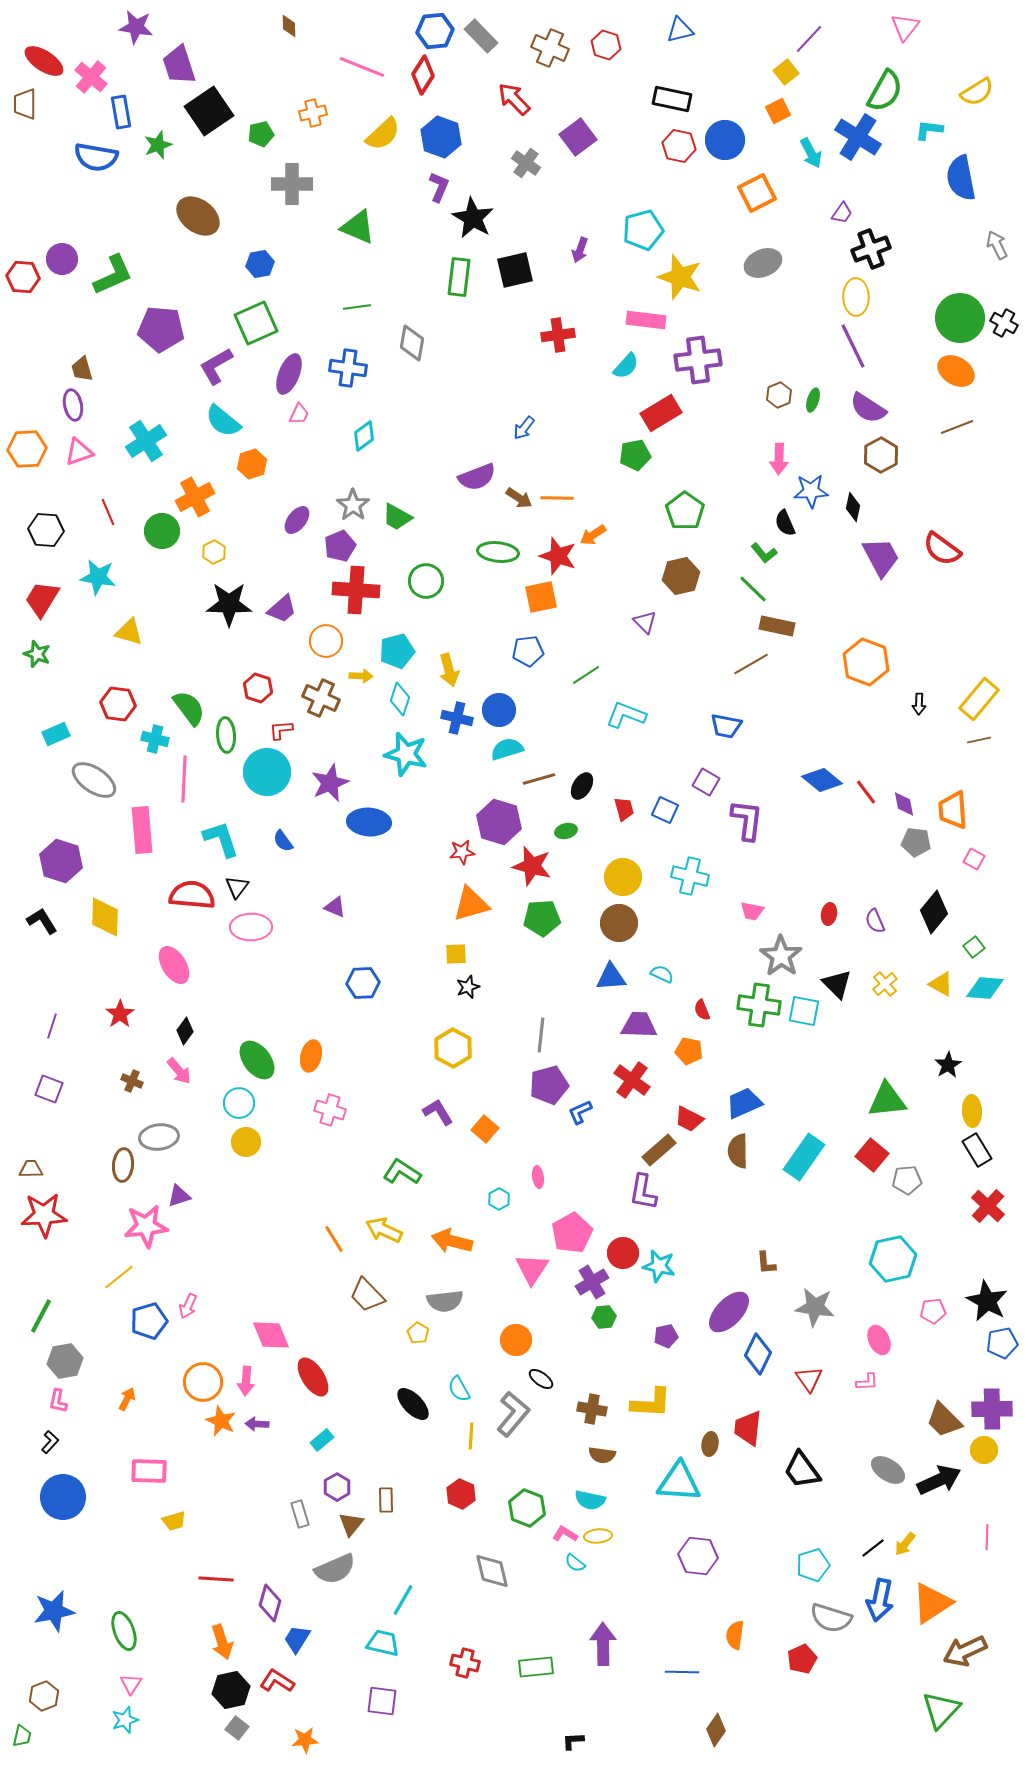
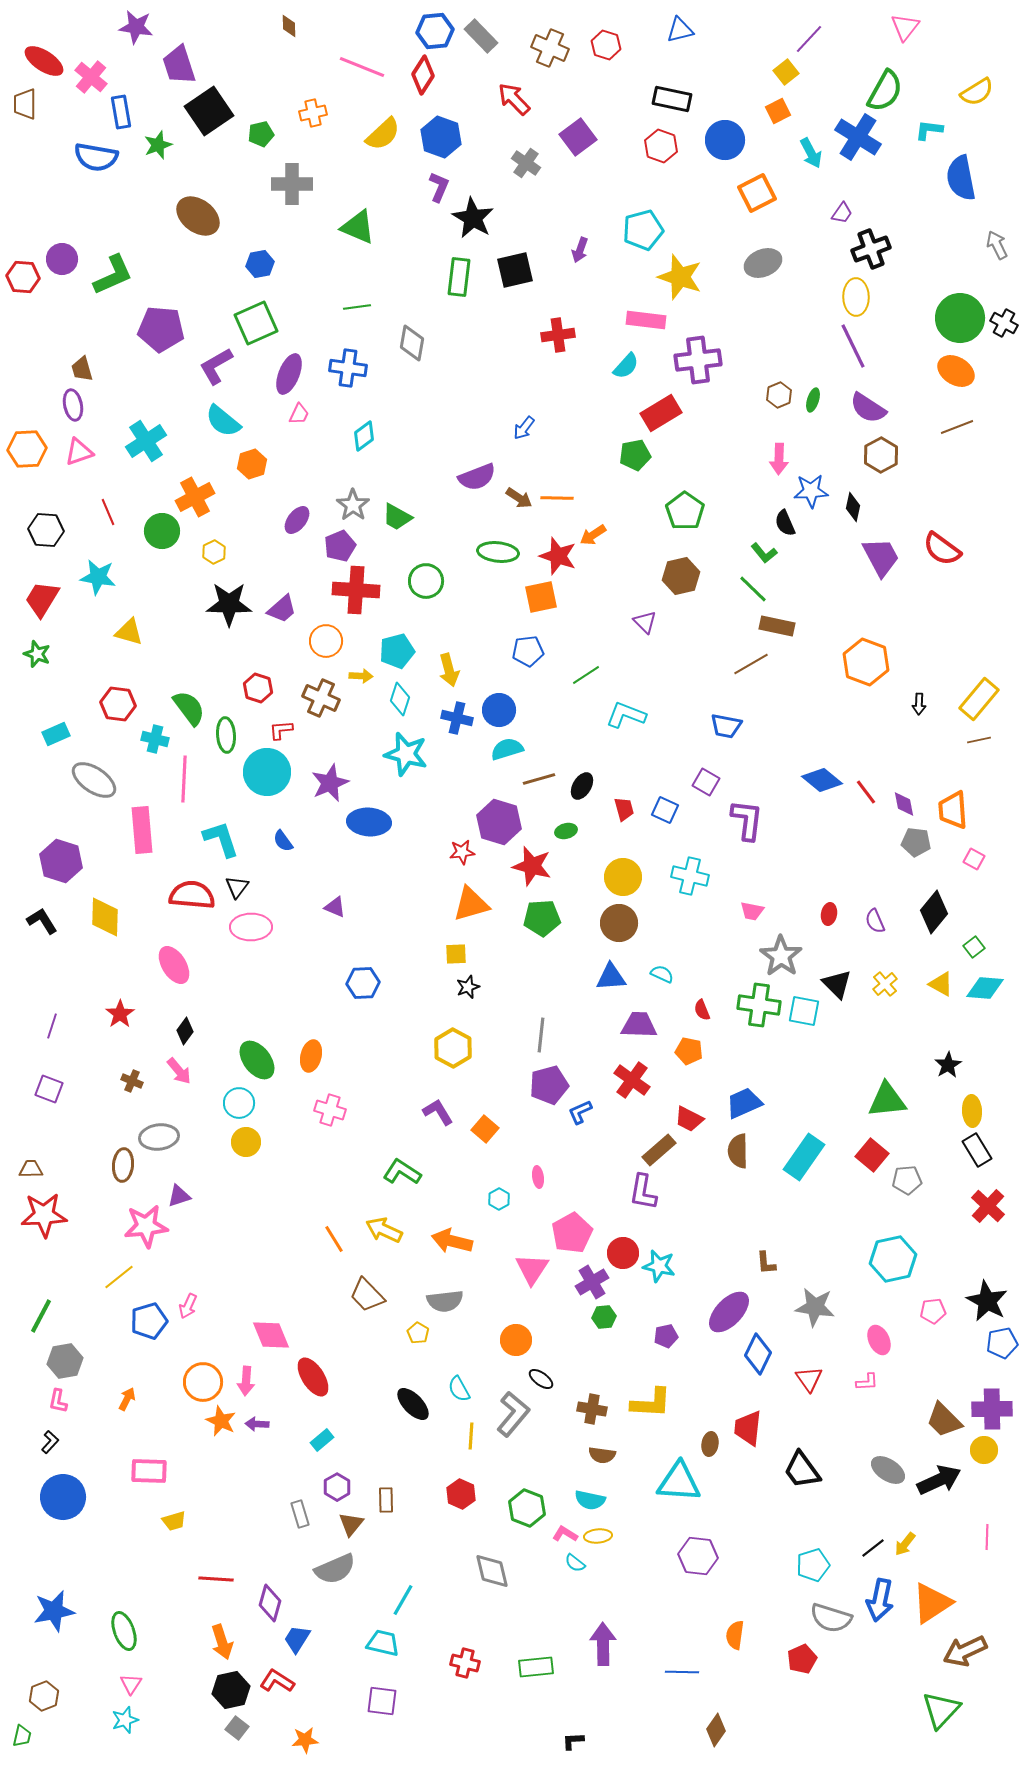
red hexagon at (679, 146): moved 18 px left; rotated 8 degrees clockwise
